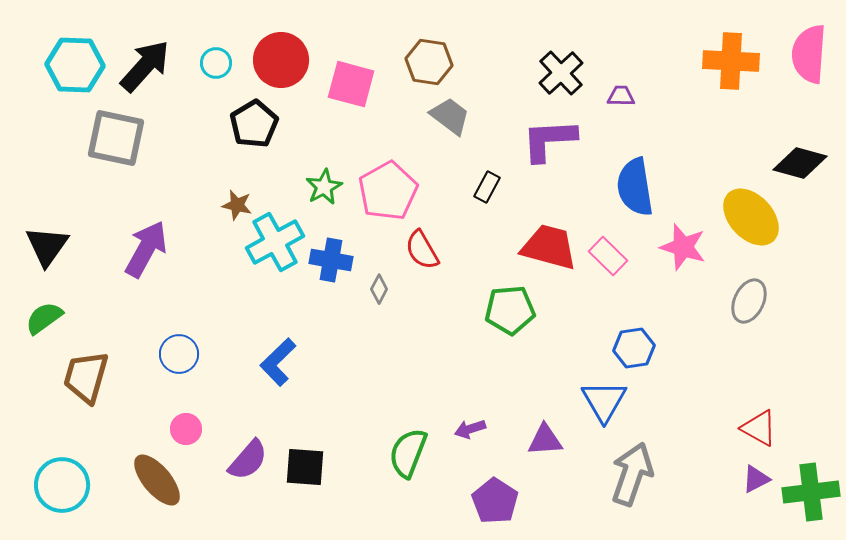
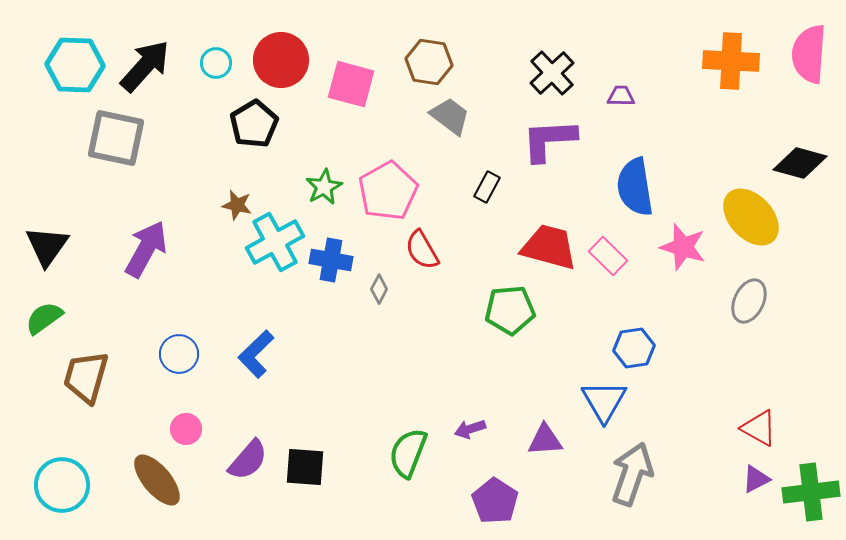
black cross at (561, 73): moved 9 px left
blue L-shape at (278, 362): moved 22 px left, 8 px up
